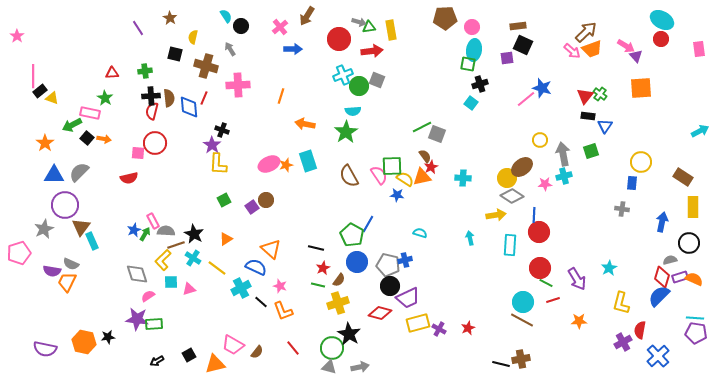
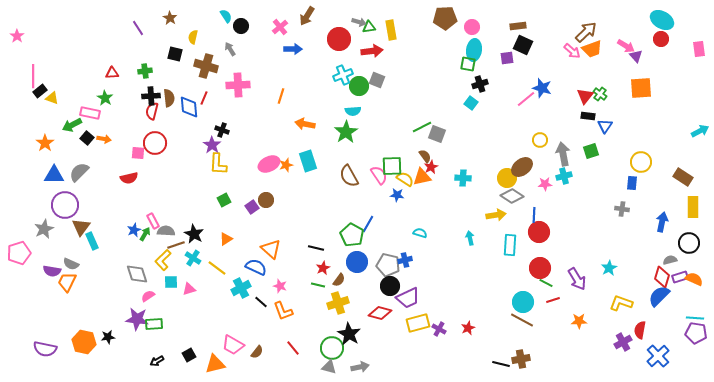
yellow L-shape at (621, 303): rotated 95 degrees clockwise
